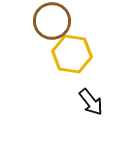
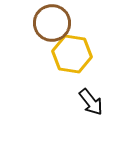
brown circle: moved 2 px down
